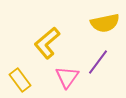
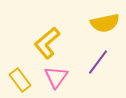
pink triangle: moved 11 px left
